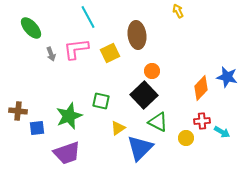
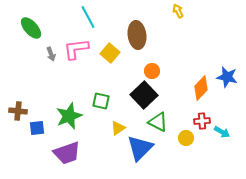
yellow square: rotated 24 degrees counterclockwise
